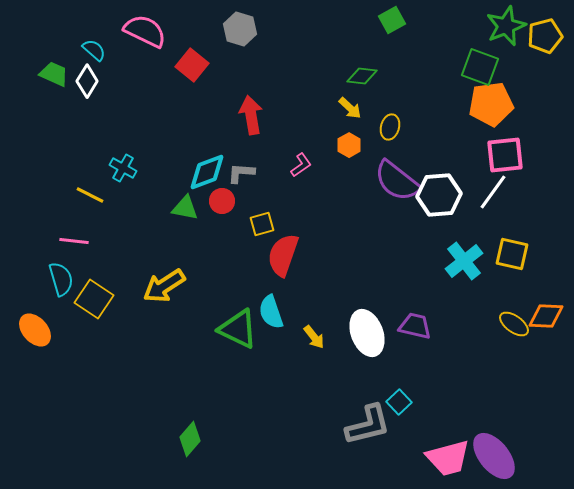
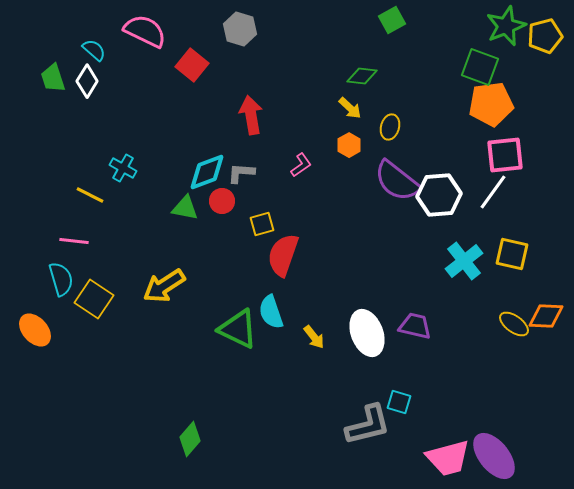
green trapezoid at (54, 74): moved 1 px left, 4 px down; rotated 132 degrees counterclockwise
cyan square at (399, 402): rotated 30 degrees counterclockwise
